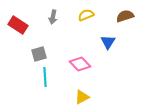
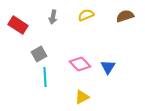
blue triangle: moved 25 px down
gray square: rotated 14 degrees counterclockwise
